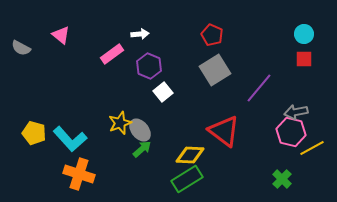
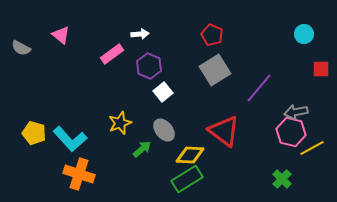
red square: moved 17 px right, 10 px down
gray ellipse: moved 24 px right
